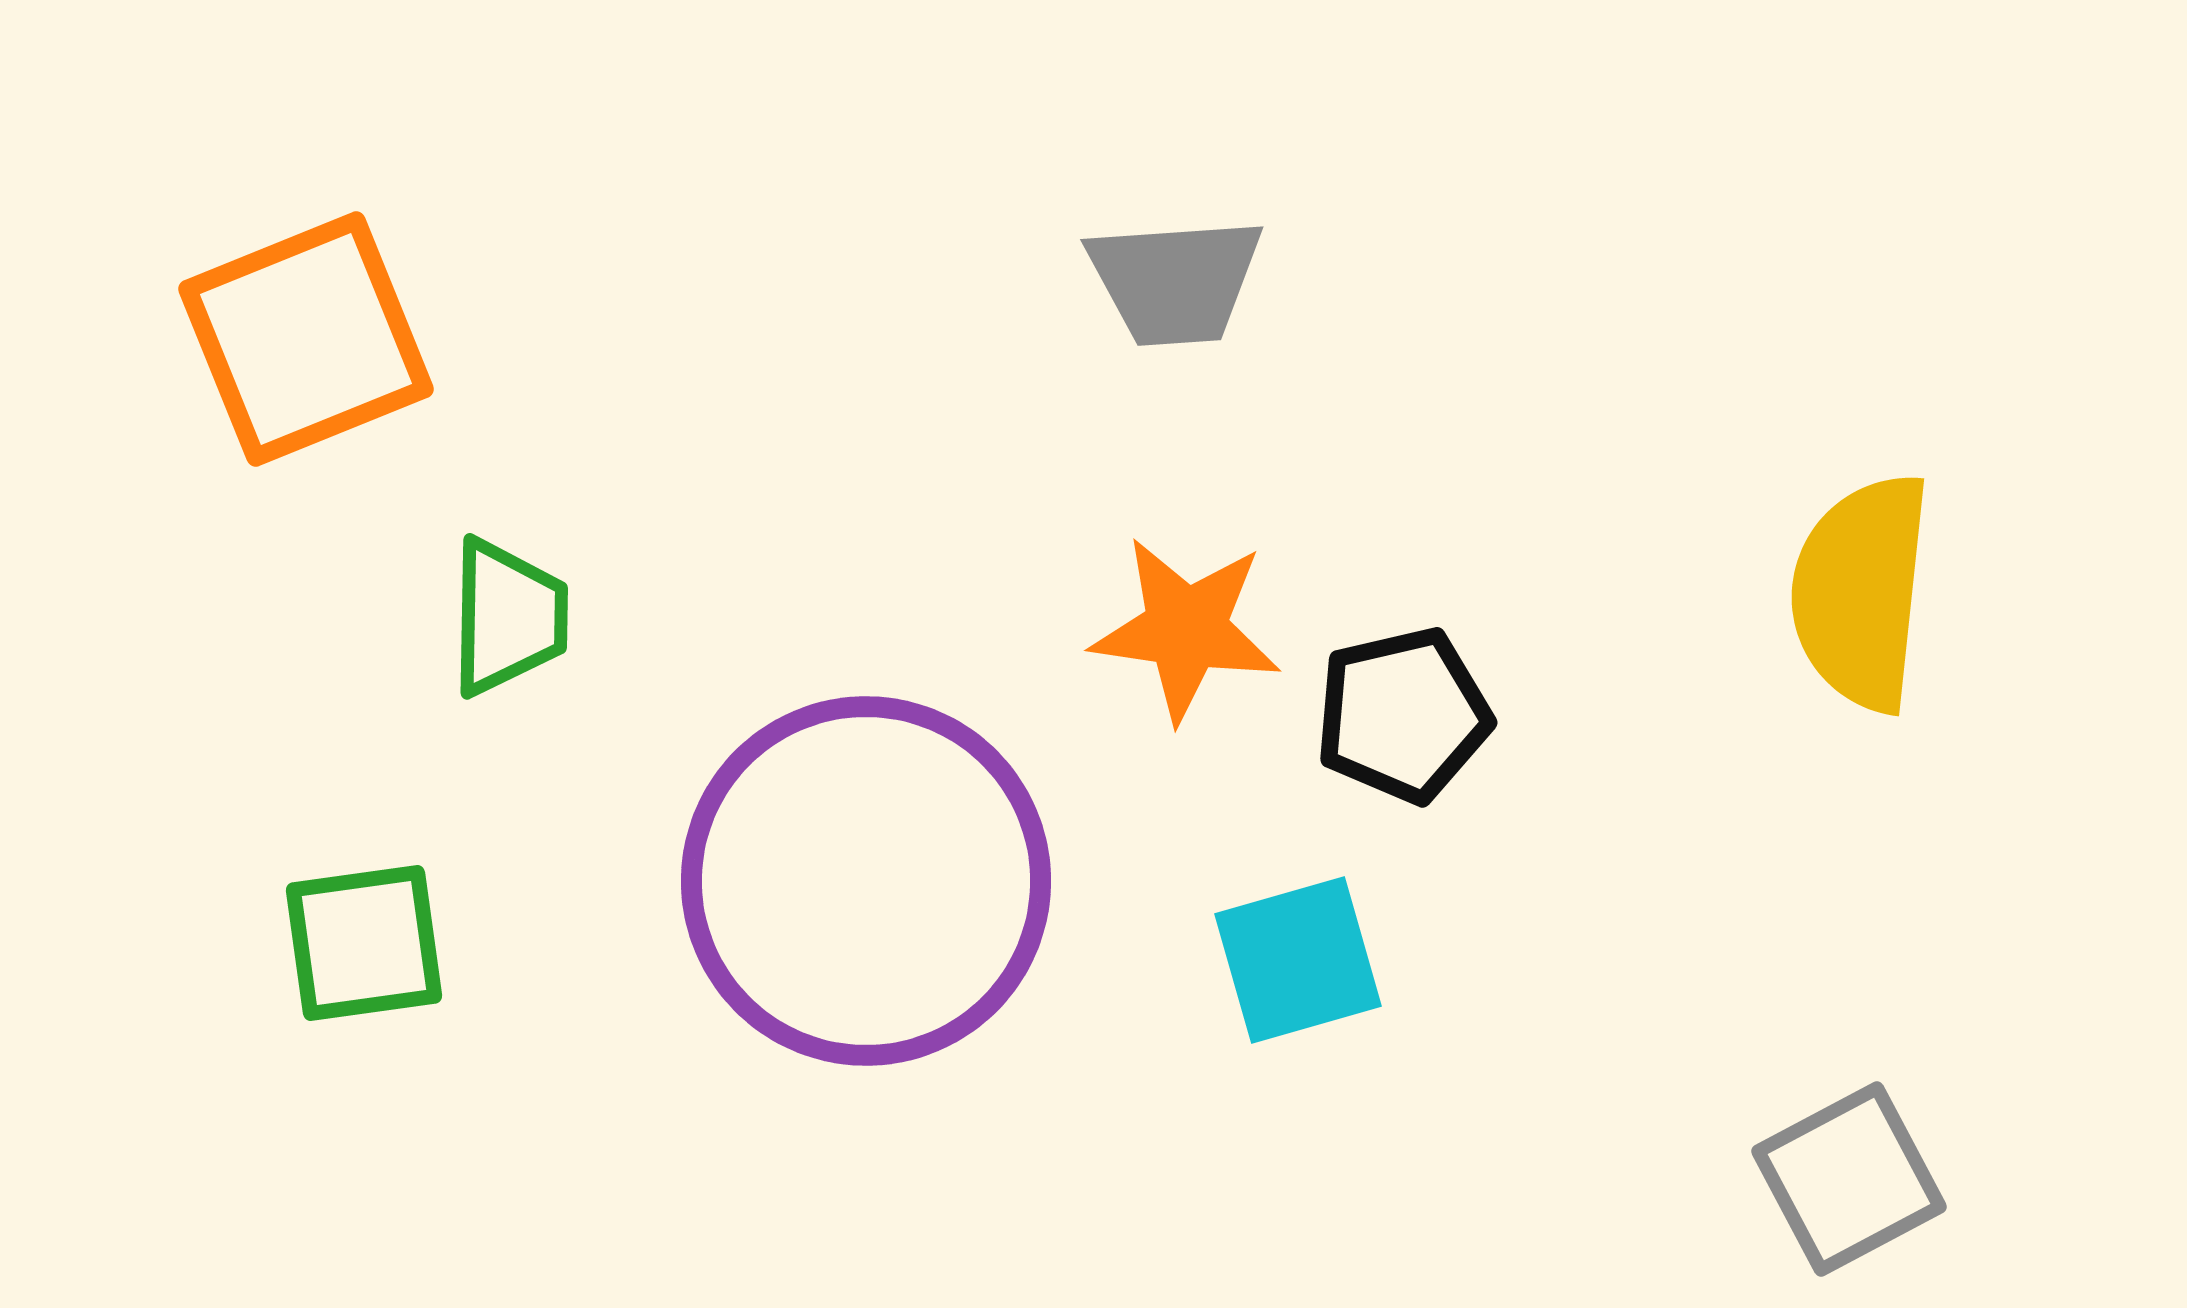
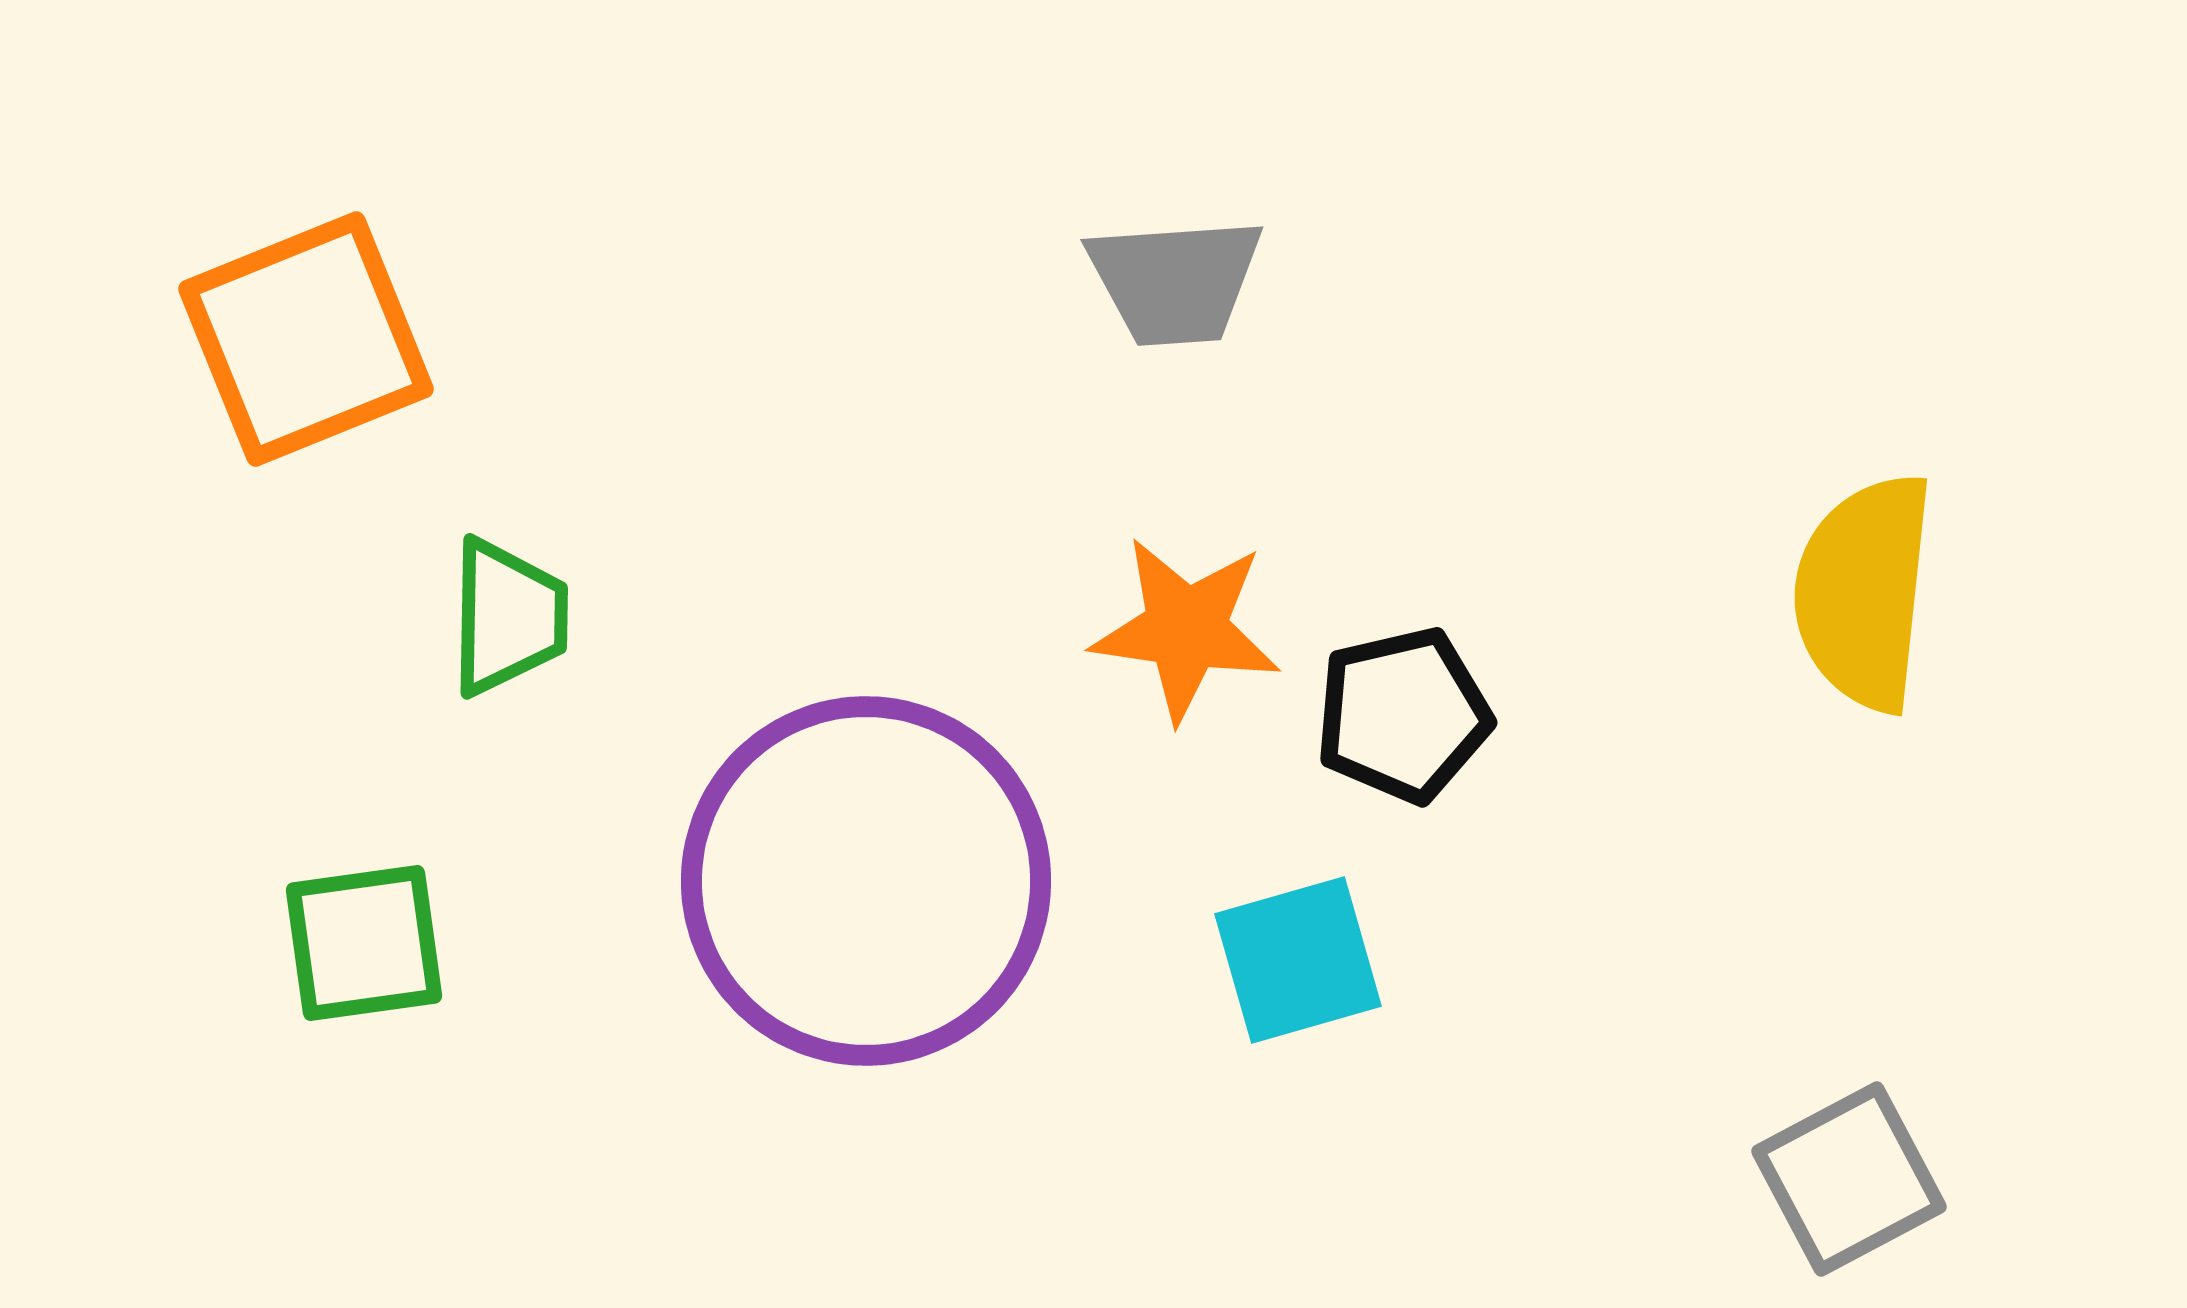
yellow semicircle: moved 3 px right
